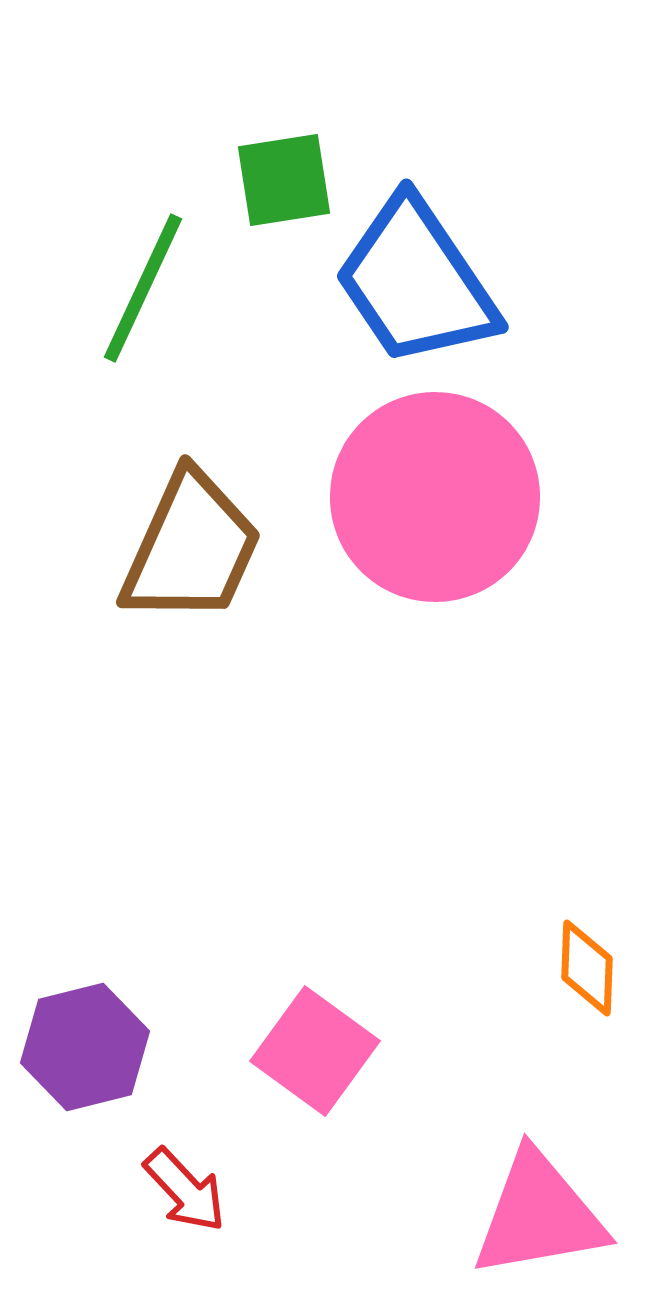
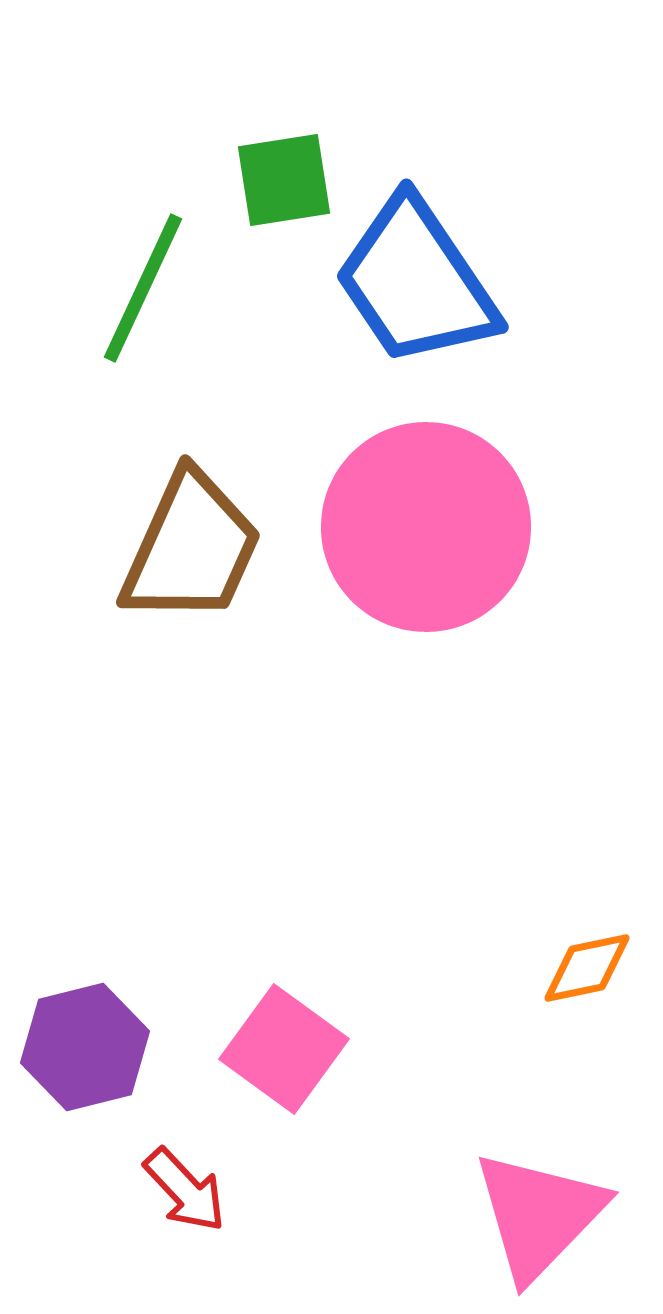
pink circle: moved 9 px left, 30 px down
orange diamond: rotated 76 degrees clockwise
pink square: moved 31 px left, 2 px up
pink triangle: rotated 36 degrees counterclockwise
